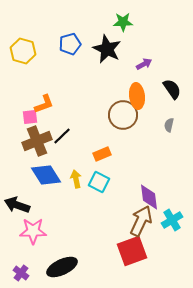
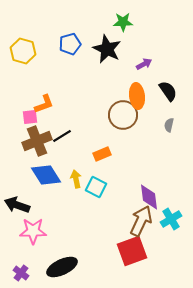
black semicircle: moved 4 px left, 2 px down
black line: rotated 12 degrees clockwise
cyan square: moved 3 px left, 5 px down
cyan cross: moved 1 px left, 1 px up
